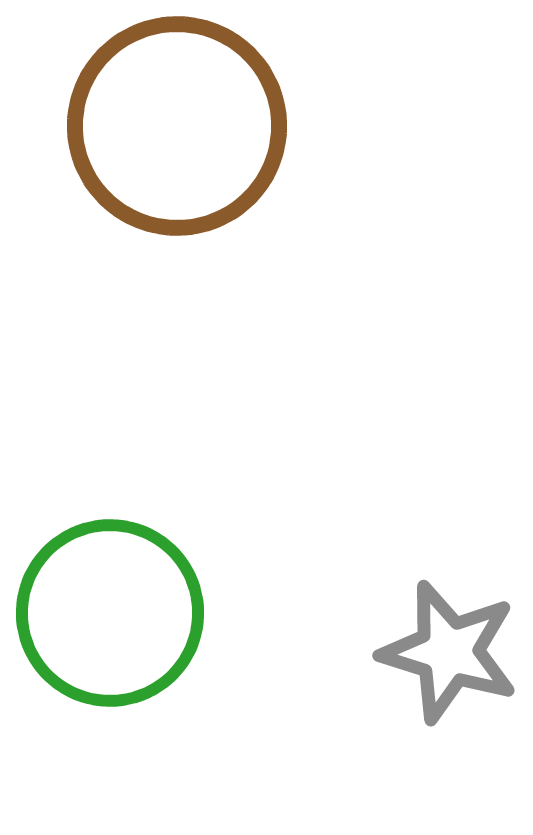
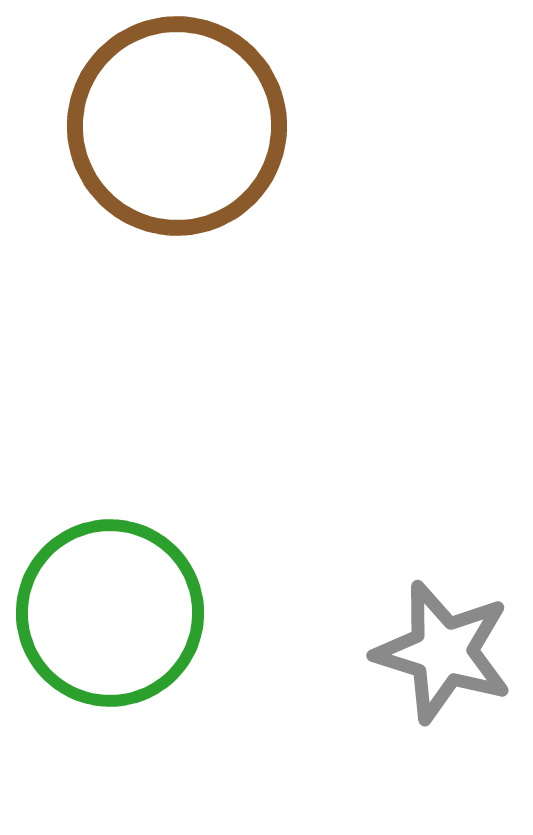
gray star: moved 6 px left
